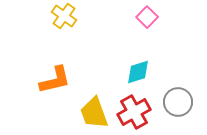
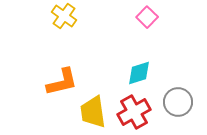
cyan diamond: moved 1 px right, 1 px down
orange L-shape: moved 7 px right, 2 px down
yellow trapezoid: moved 1 px left, 1 px up; rotated 12 degrees clockwise
